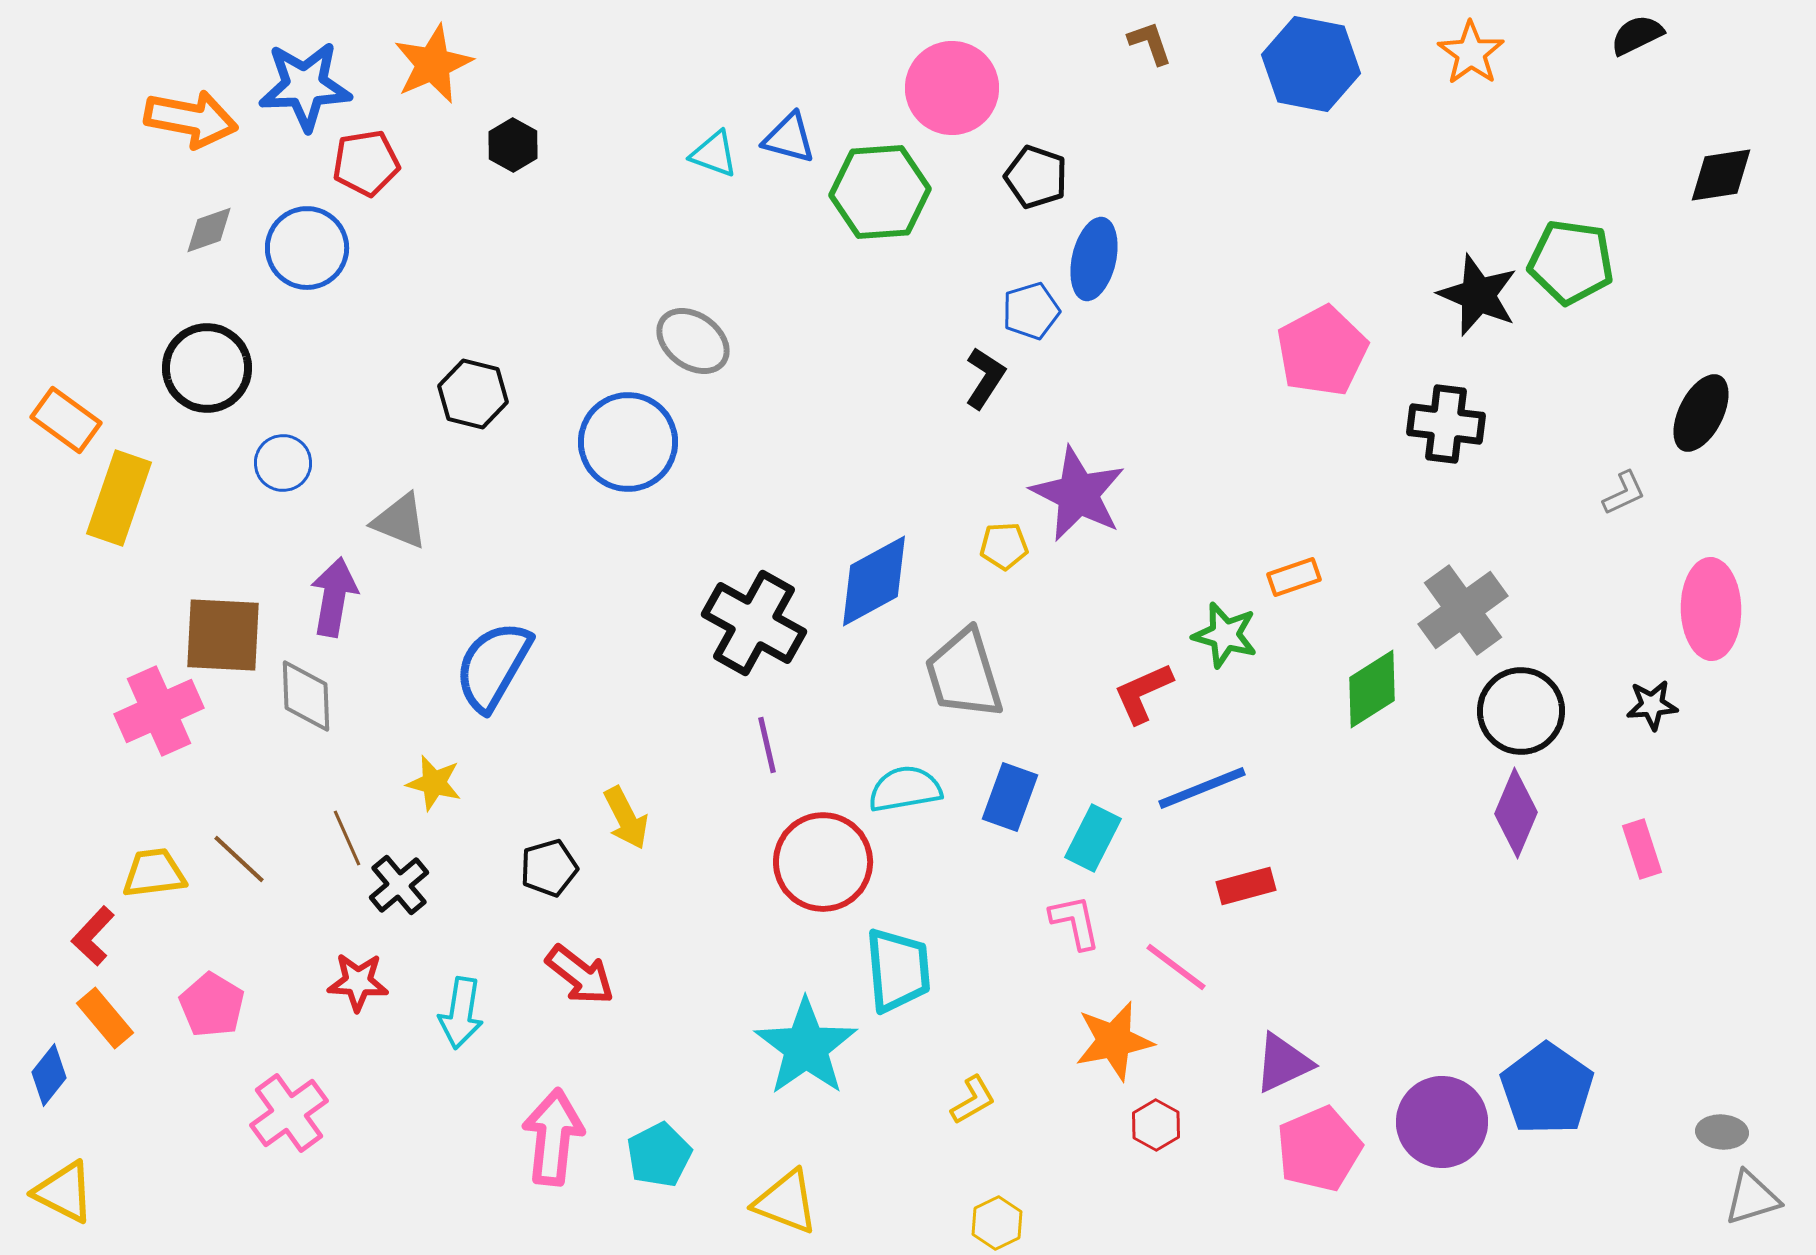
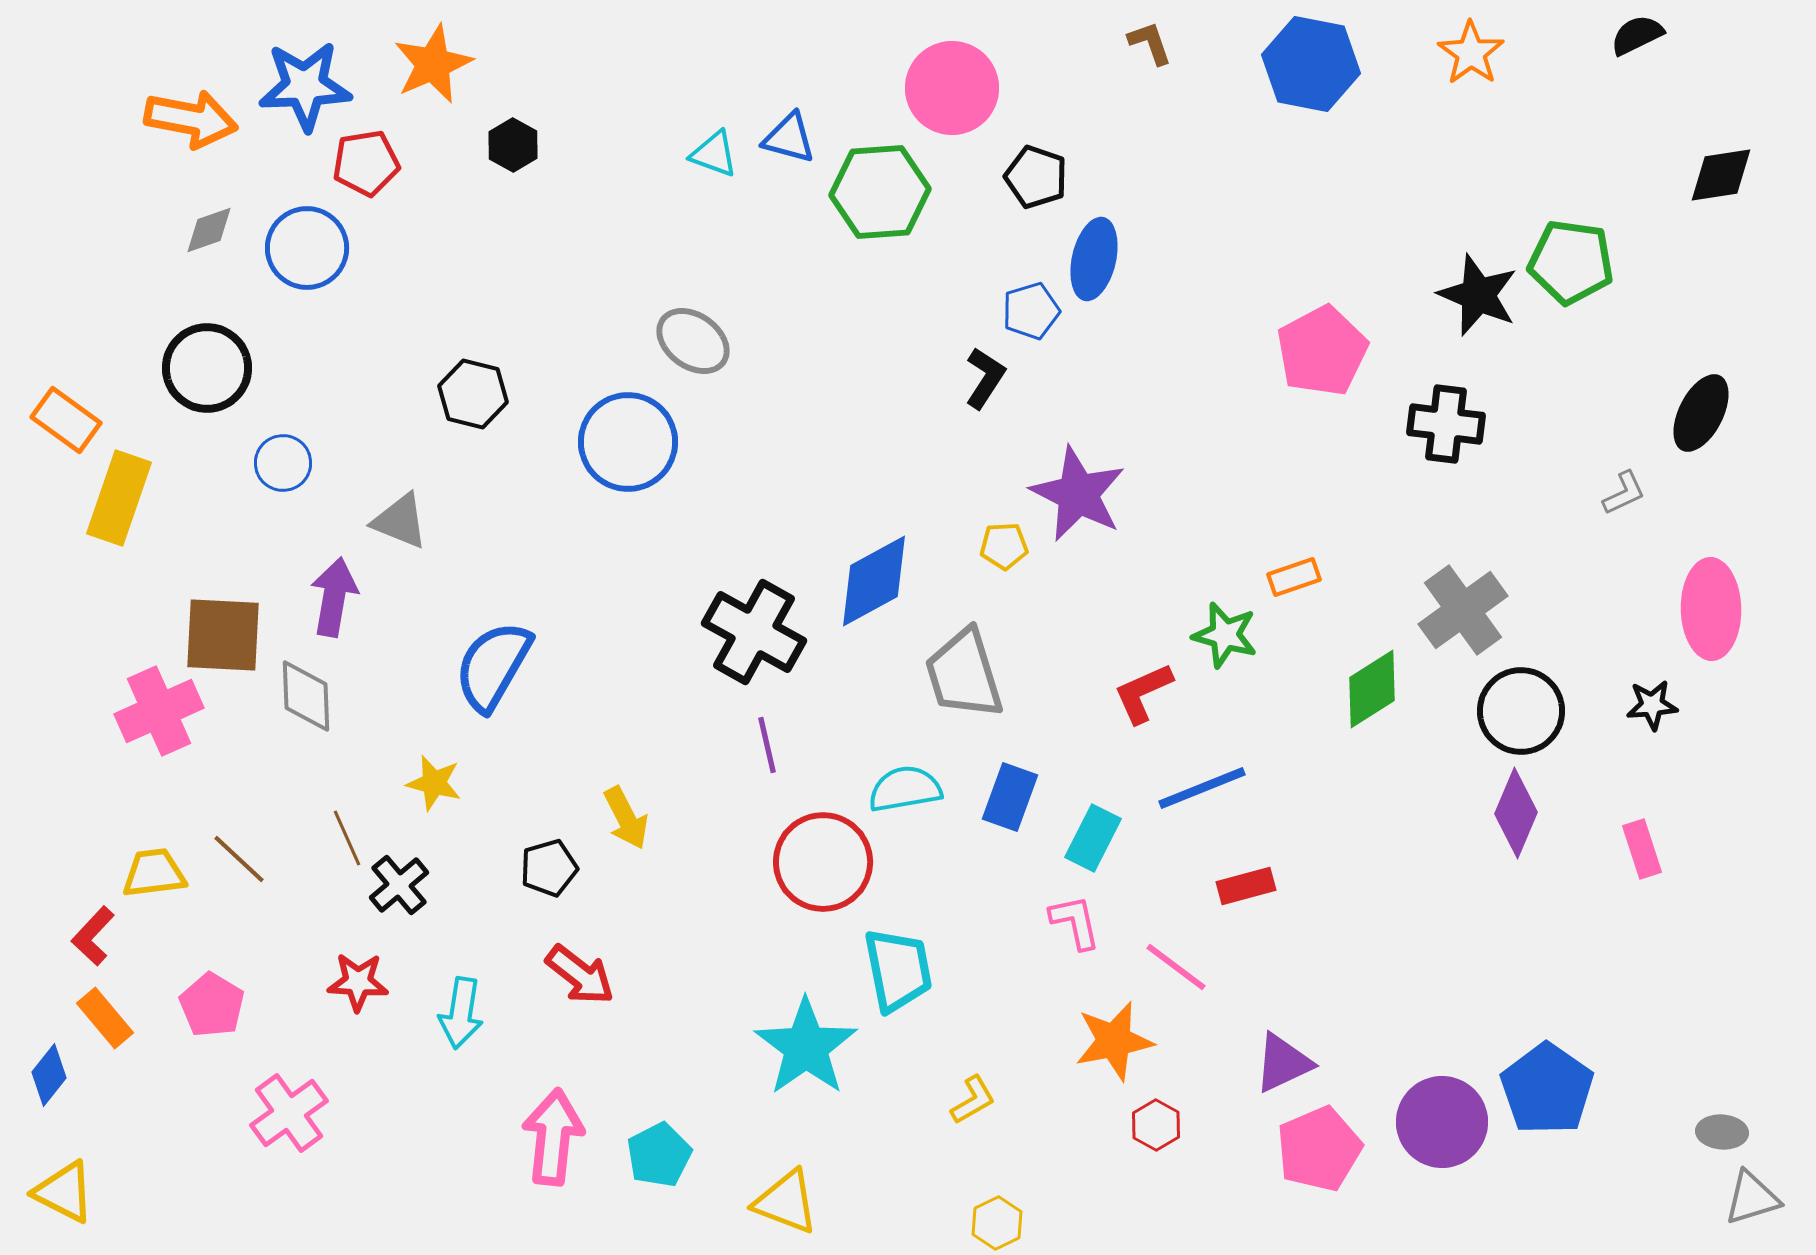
black cross at (754, 623): moved 9 px down
cyan trapezoid at (898, 970): rotated 6 degrees counterclockwise
